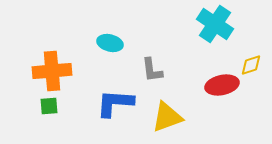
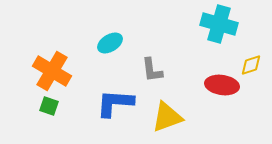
cyan cross: moved 4 px right; rotated 18 degrees counterclockwise
cyan ellipse: rotated 45 degrees counterclockwise
orange cross: rotated 36 degrees clockwise
red ellipse: rotated 20 degrees clockwise
green square: rotated 24 degrees clockwise
